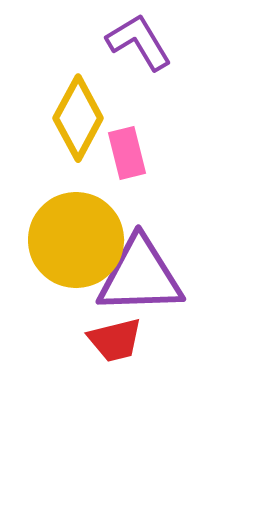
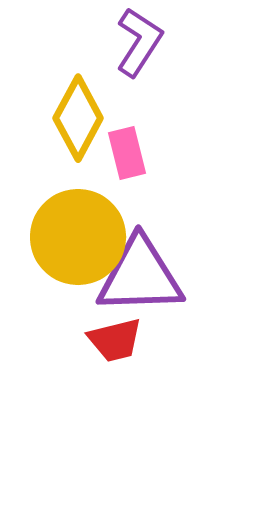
purple L-shape: rotated 64 degrees clockwise
yellow circle: moved 2 px right, 3 px up
